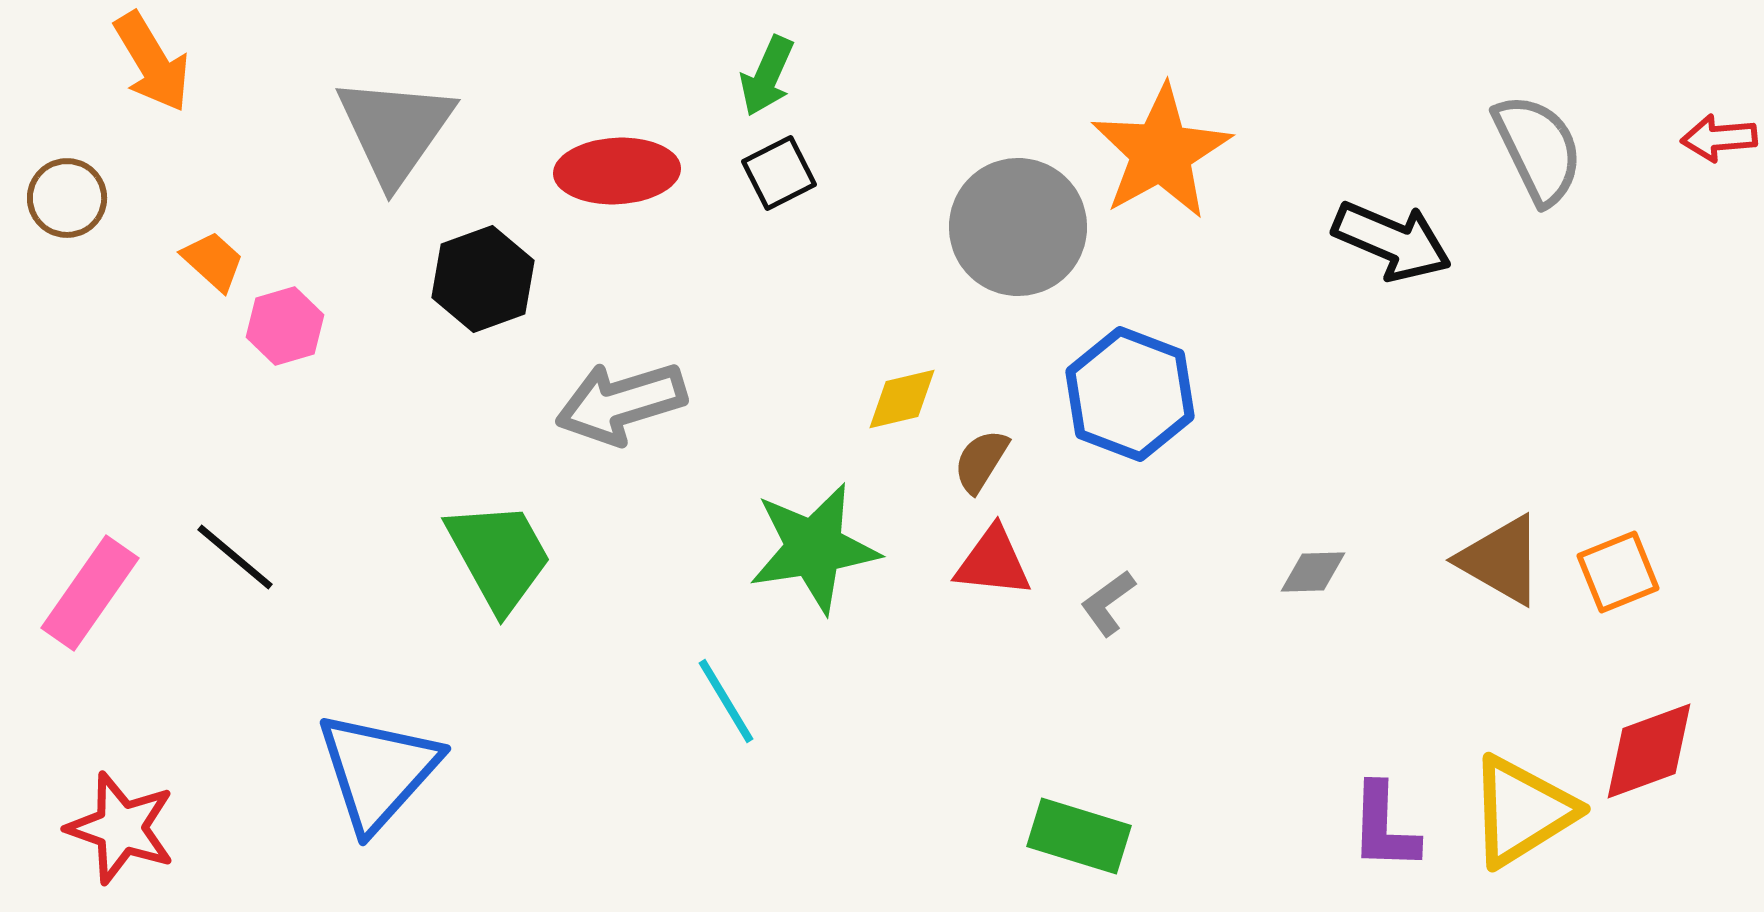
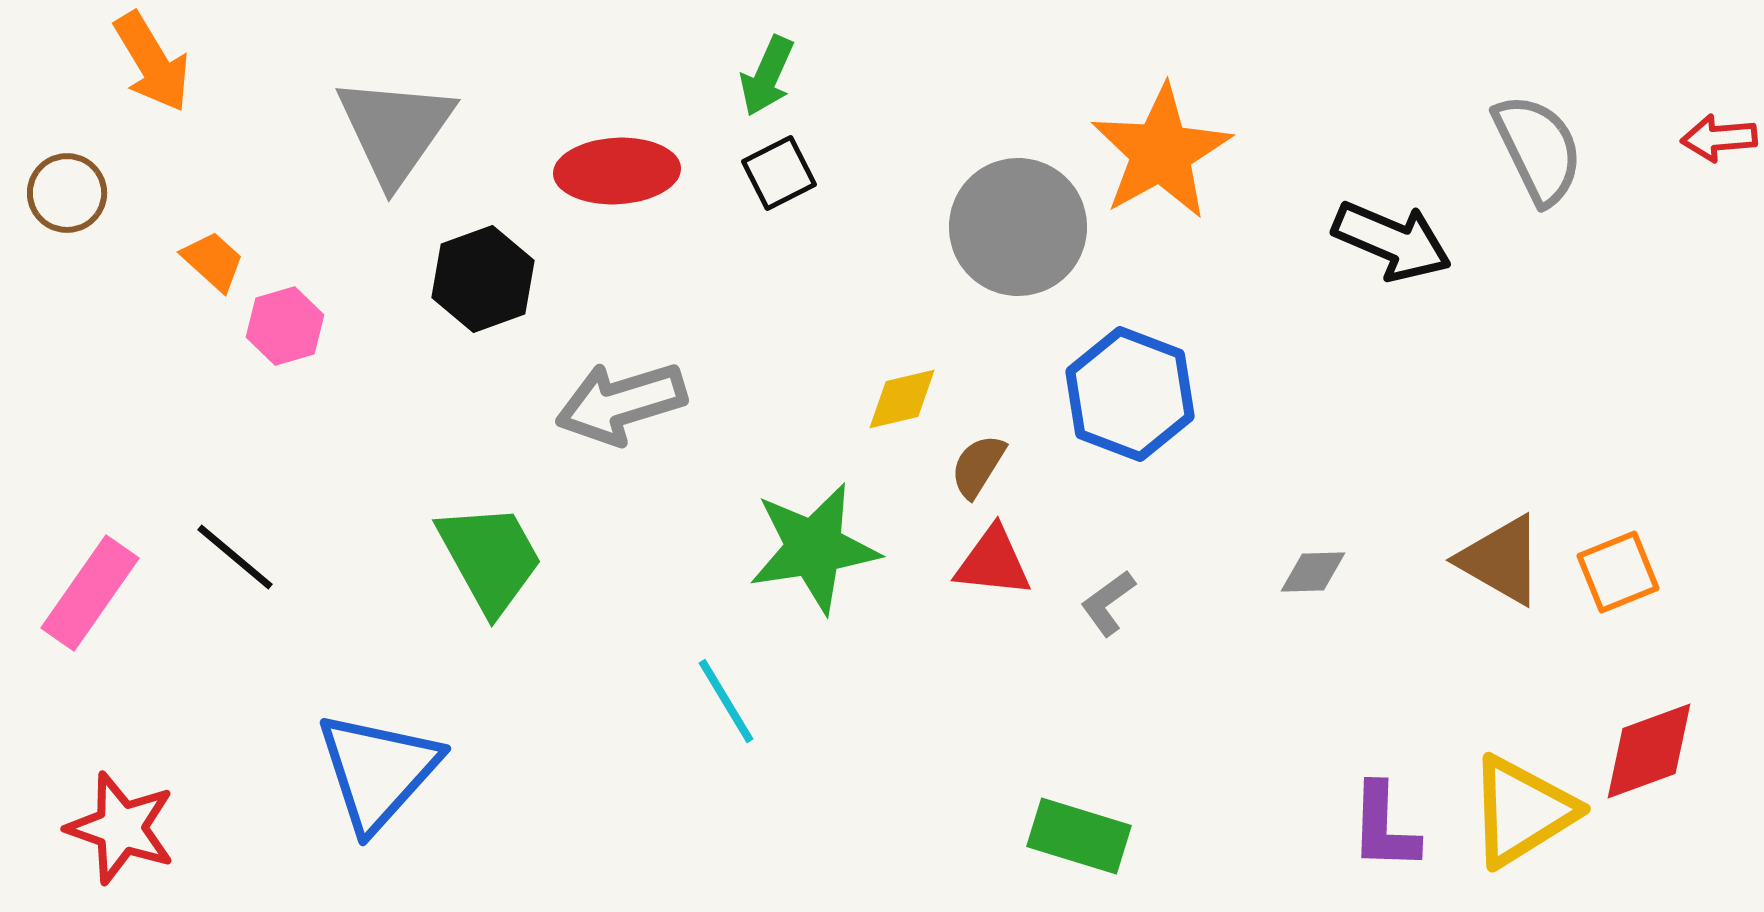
brown circle: moved 5 px up
brown semicircle: moved 3 px left, 5 px down
green trapezoid: moved 9 px left, 2 px down
